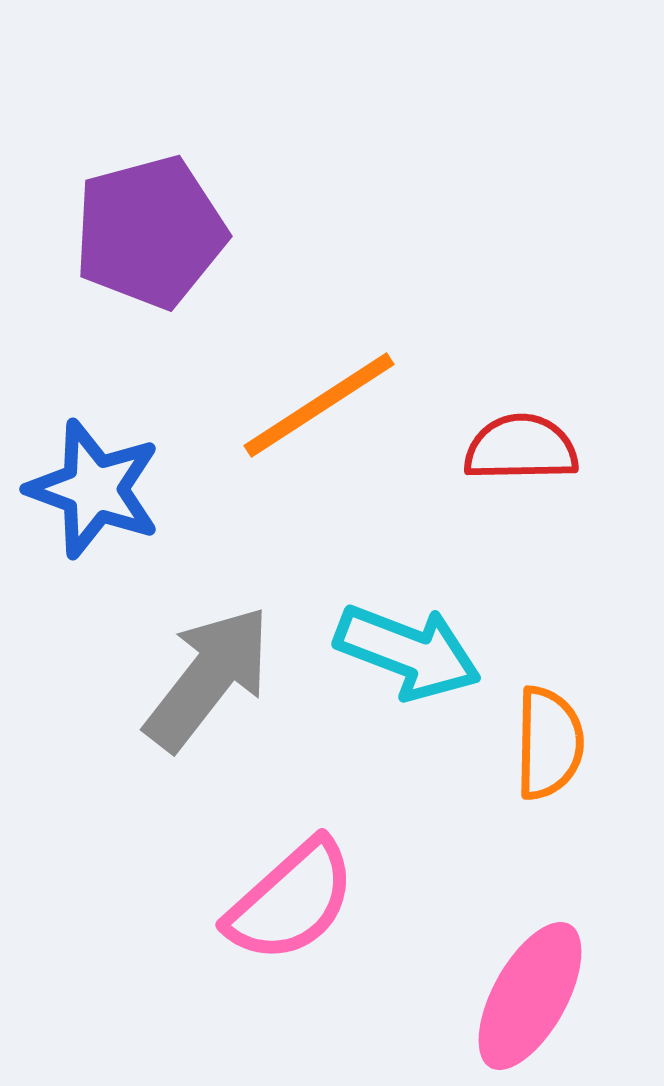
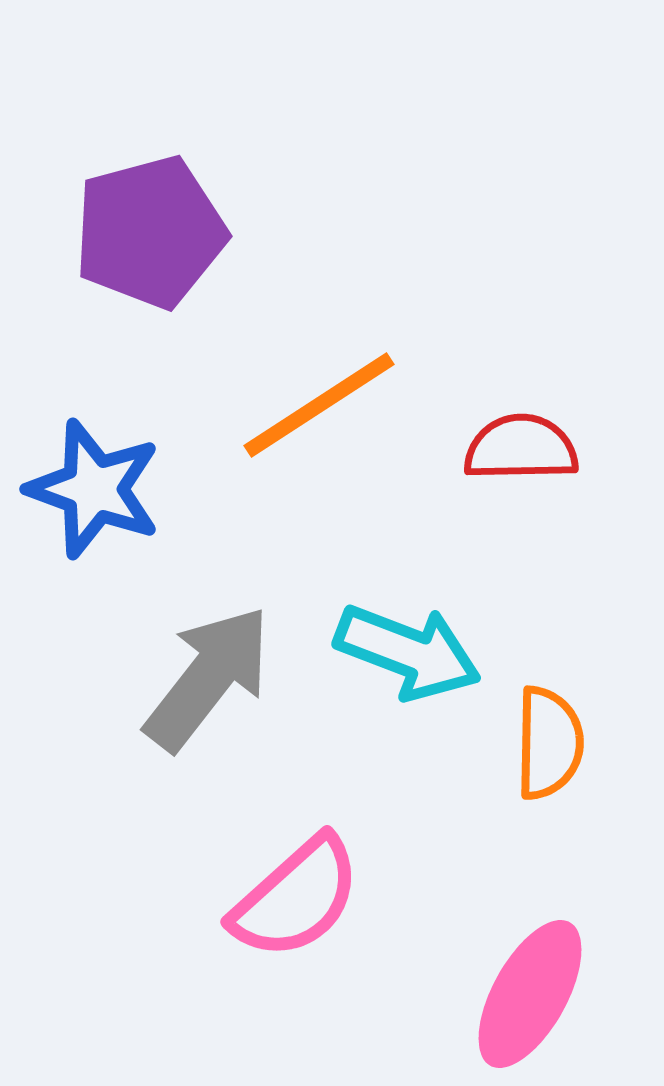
pink semicircle: moved 5 px right, 3 px up
pink ellipse: moved 2 px up
